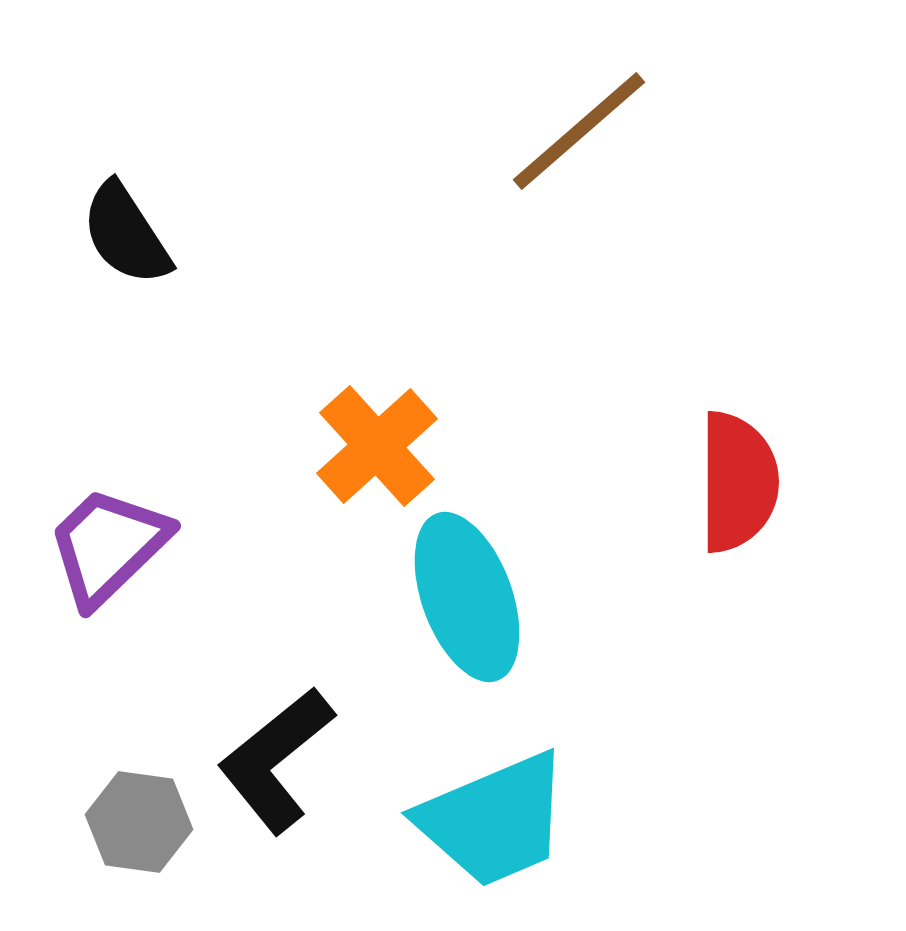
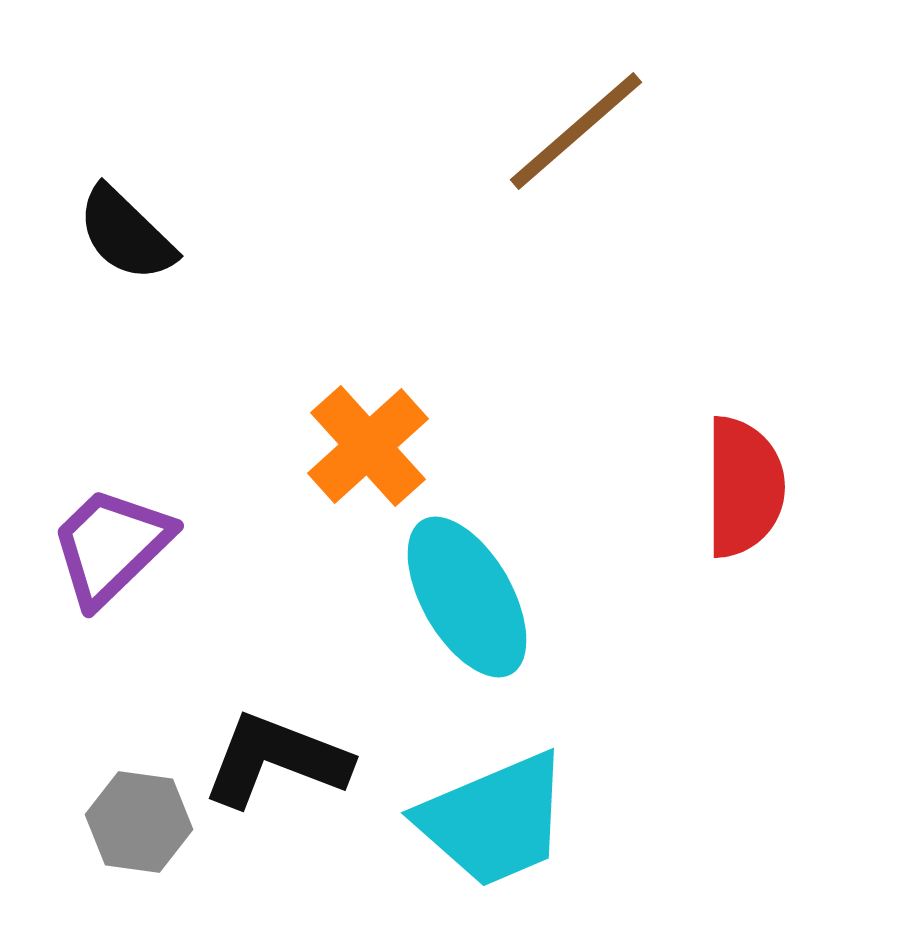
brown line: moved 3 px left
black semicircle: rotated 13 degrees counterclockwise
orange cross: moved 9 px left
red semicircle: moved 6 px right, 5 px down
purple trapezoid: moved 3 px right
cyan ellipse: rotated 10 degrees counterclockwise
black L-shape: rotated 60 degrees clockwise
